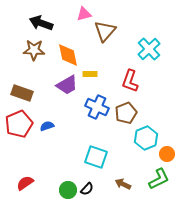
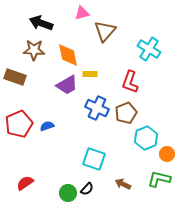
pink triangle: moved 2 px left, 1 px up
cyan cross: rotated 15 degrees counterclockwise
red L-shape: moved 1 px down
brown rectangle: moved 7 px left, 16 px up
blue cross: moved 1 px down
cyan square: moved 2 px left, 2 px down
green L-shape: rotated 140 degrees counterclockwise
green circle: moved 3 px down
